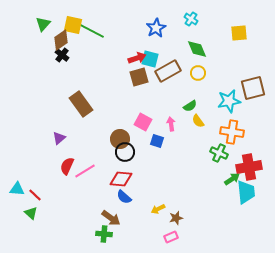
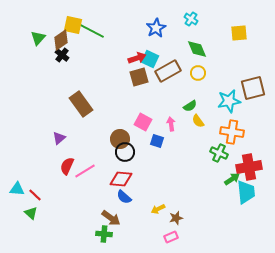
green triangle at (43, 24): moved 5 px left, 14 px down
cyan square at (150, 59): rotated 12 degrees clockwise
